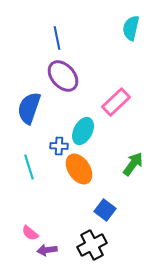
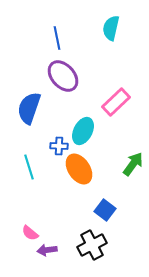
cyan semicircle: moved 20 px left
